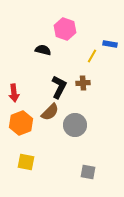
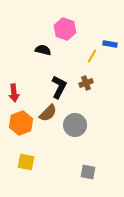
brown cross: moved 3 px right; rotated 16 degrees counterclockwise
brown semicircle: moved 2 px left, 1 px down
